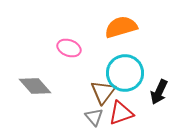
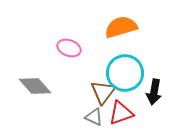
black arrow: moved 5 px left; rotated 15 degrees counterclockwise
gray triangle: rotated 24 degrees counterclockwise
